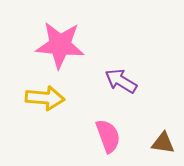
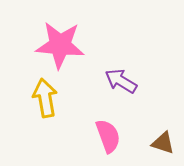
yellow arrow: rotated 105 degrees counterclockwise
brown triangle: rotated 10 degrees clockwise
